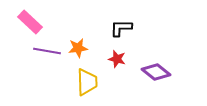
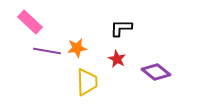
orange star: moved 1 px left
red star: rotated 12 degrees clockwise
